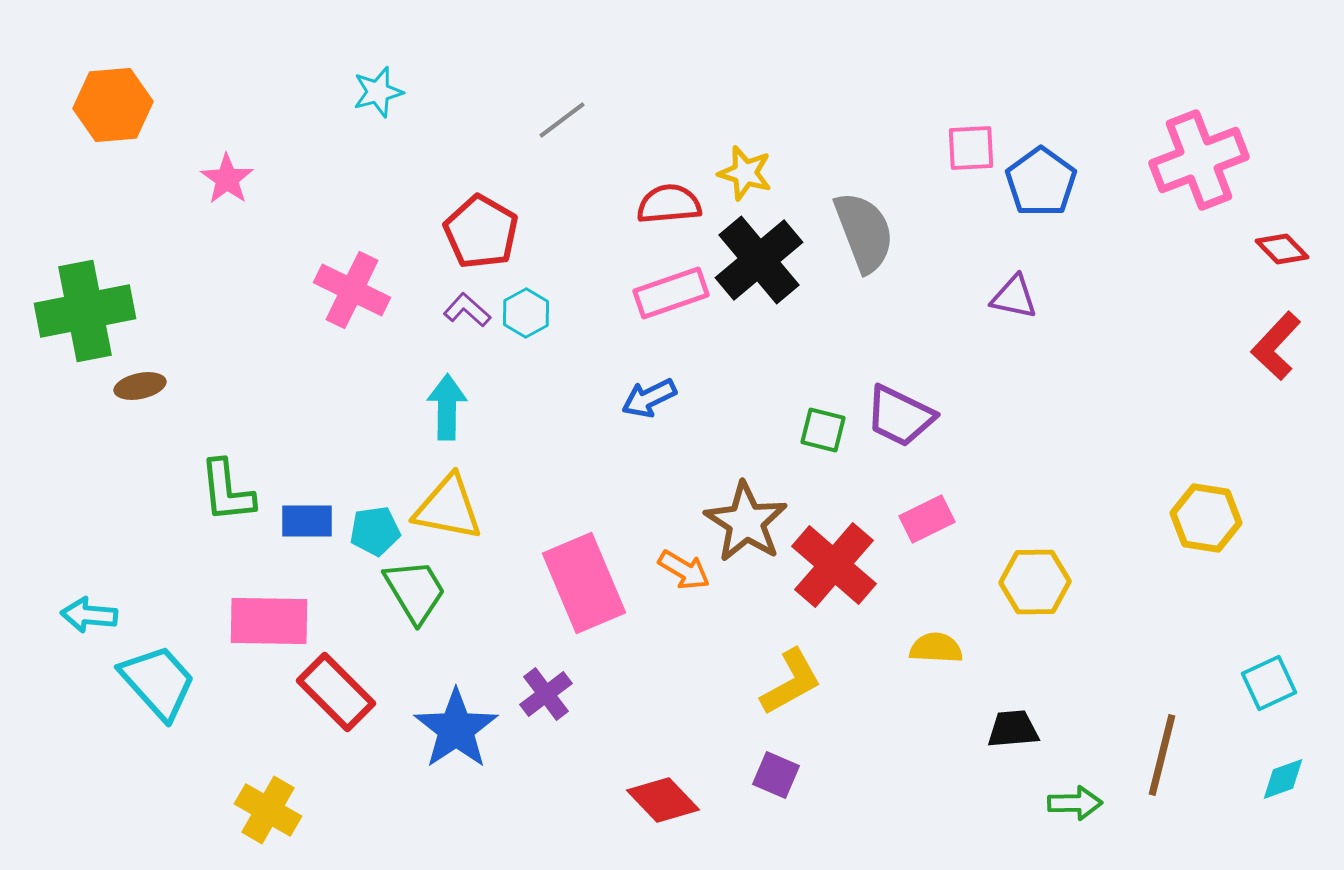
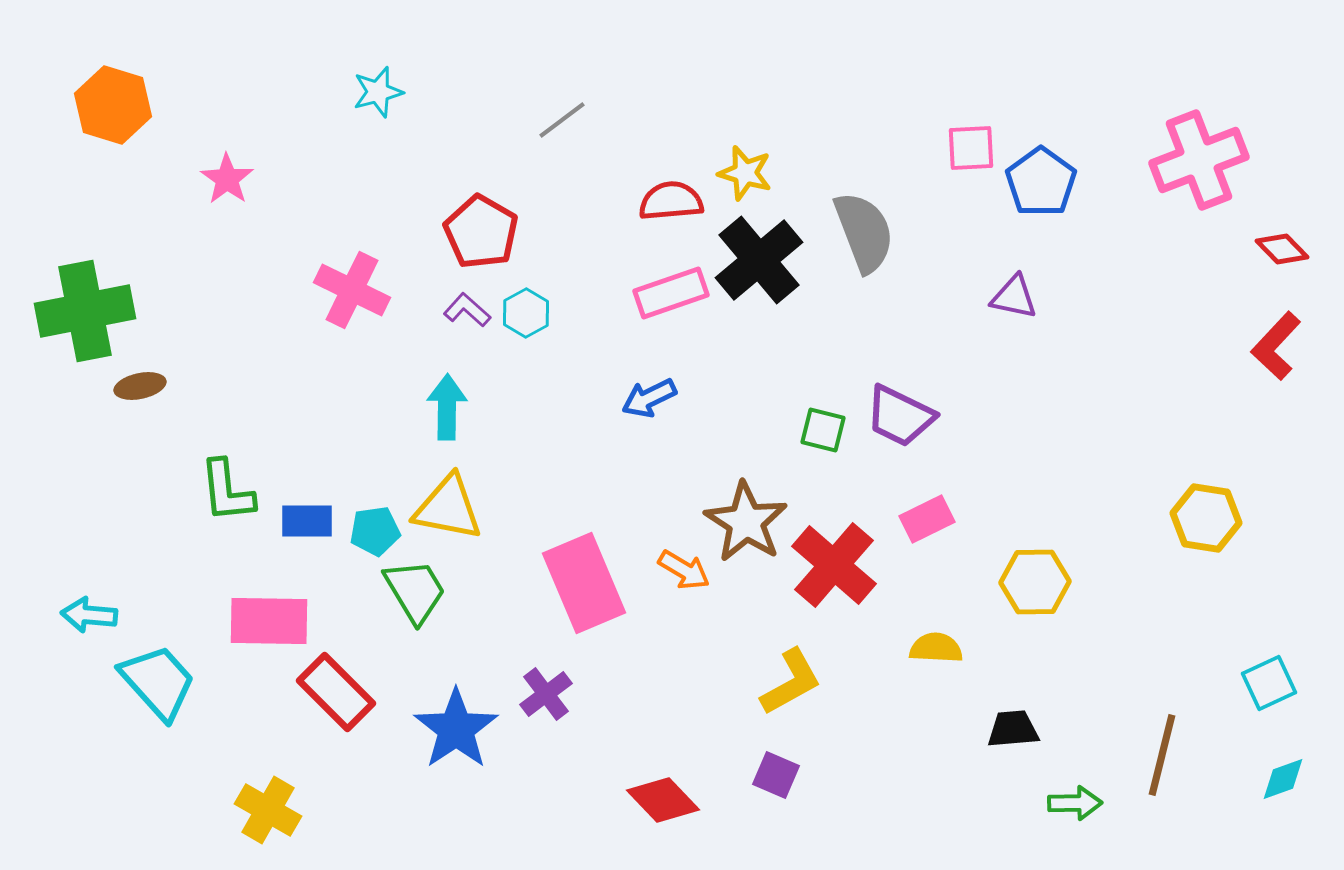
orange hexagon at (113, 105): rotated 22 degrees clockwise
red semicircle at (669, 204): moved 2 px right, 3 px up
